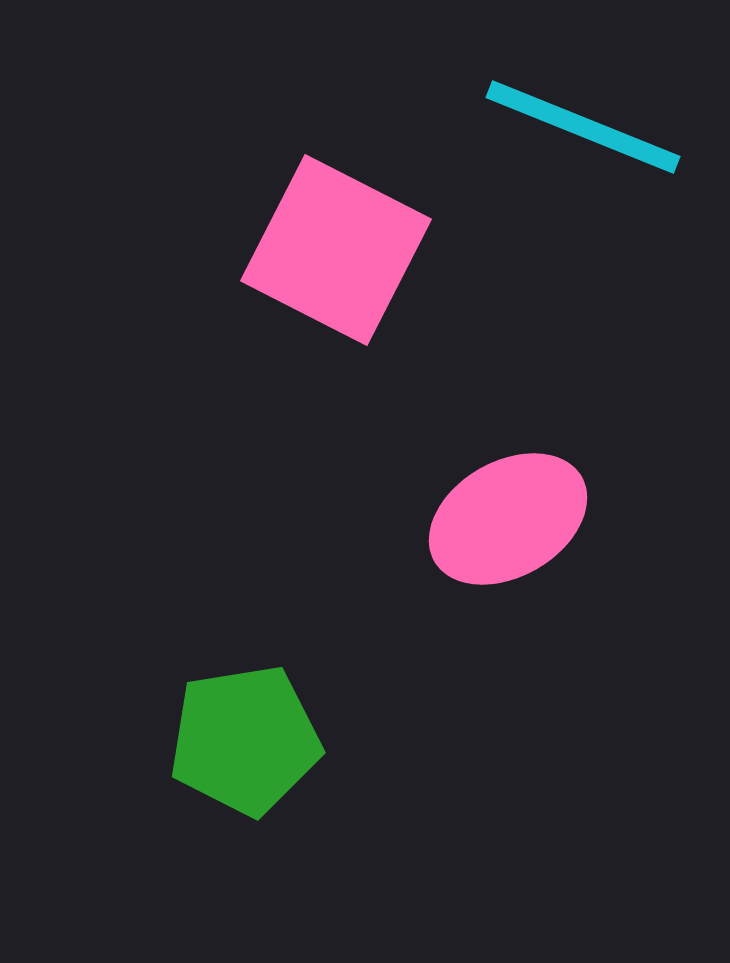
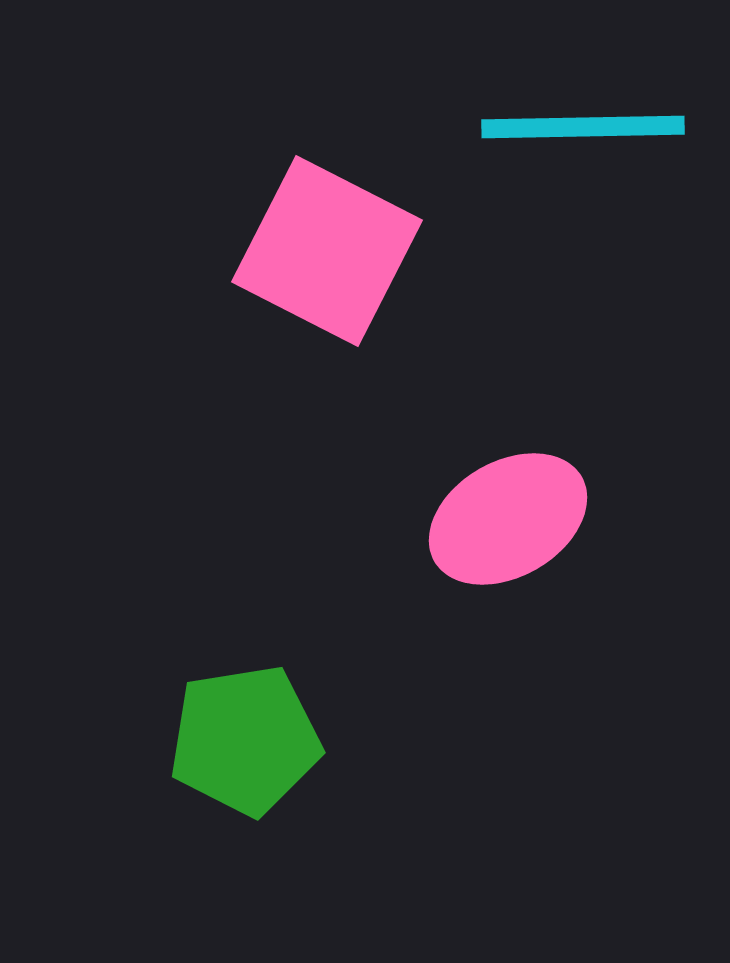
cyan line: rotated 23 degrees counterclockwise
pink square: moved 9 px left, 1 px down
